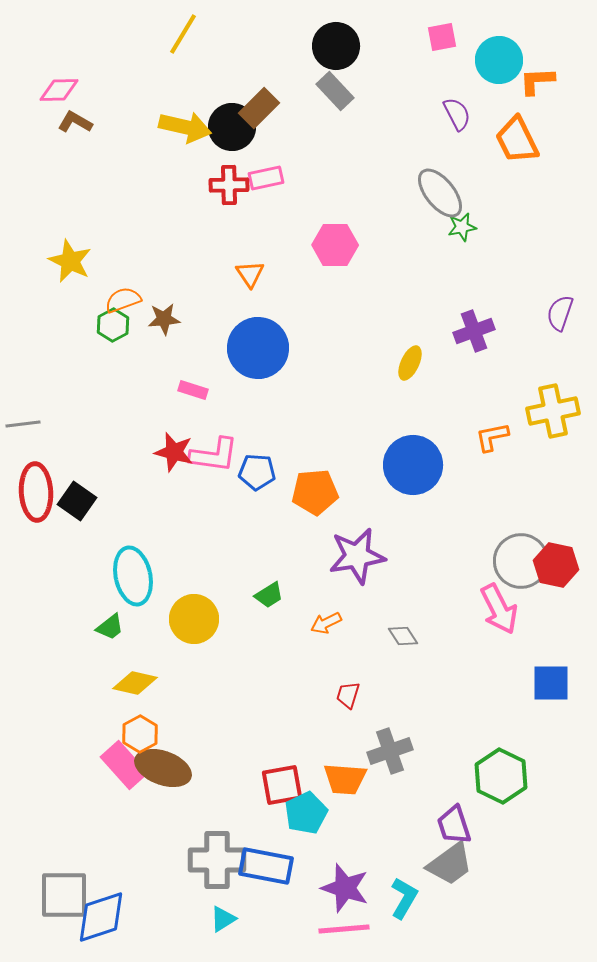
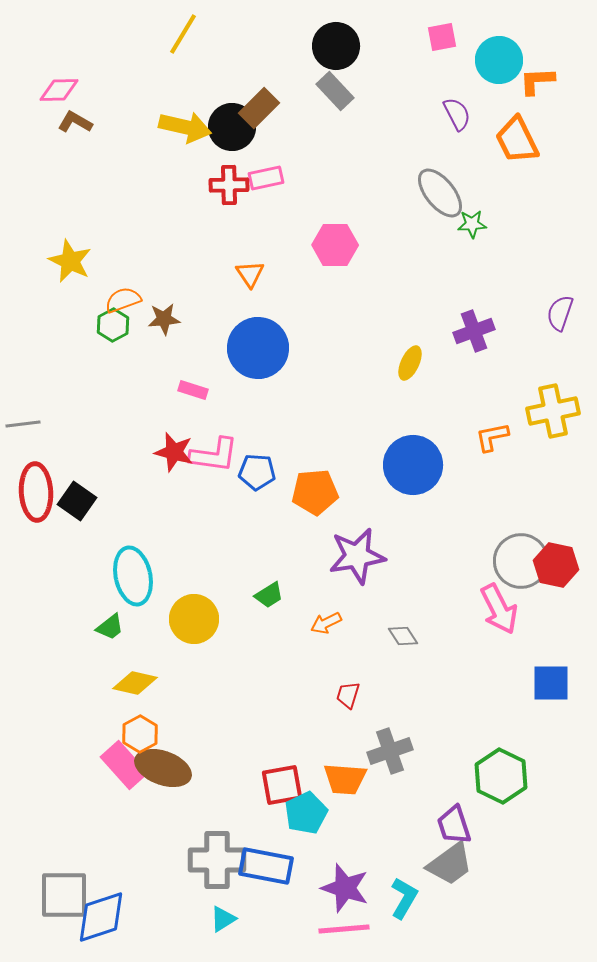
green star at (462, 227): moved 10 px right, 3 px up; rotated 8 degrees clockwise
